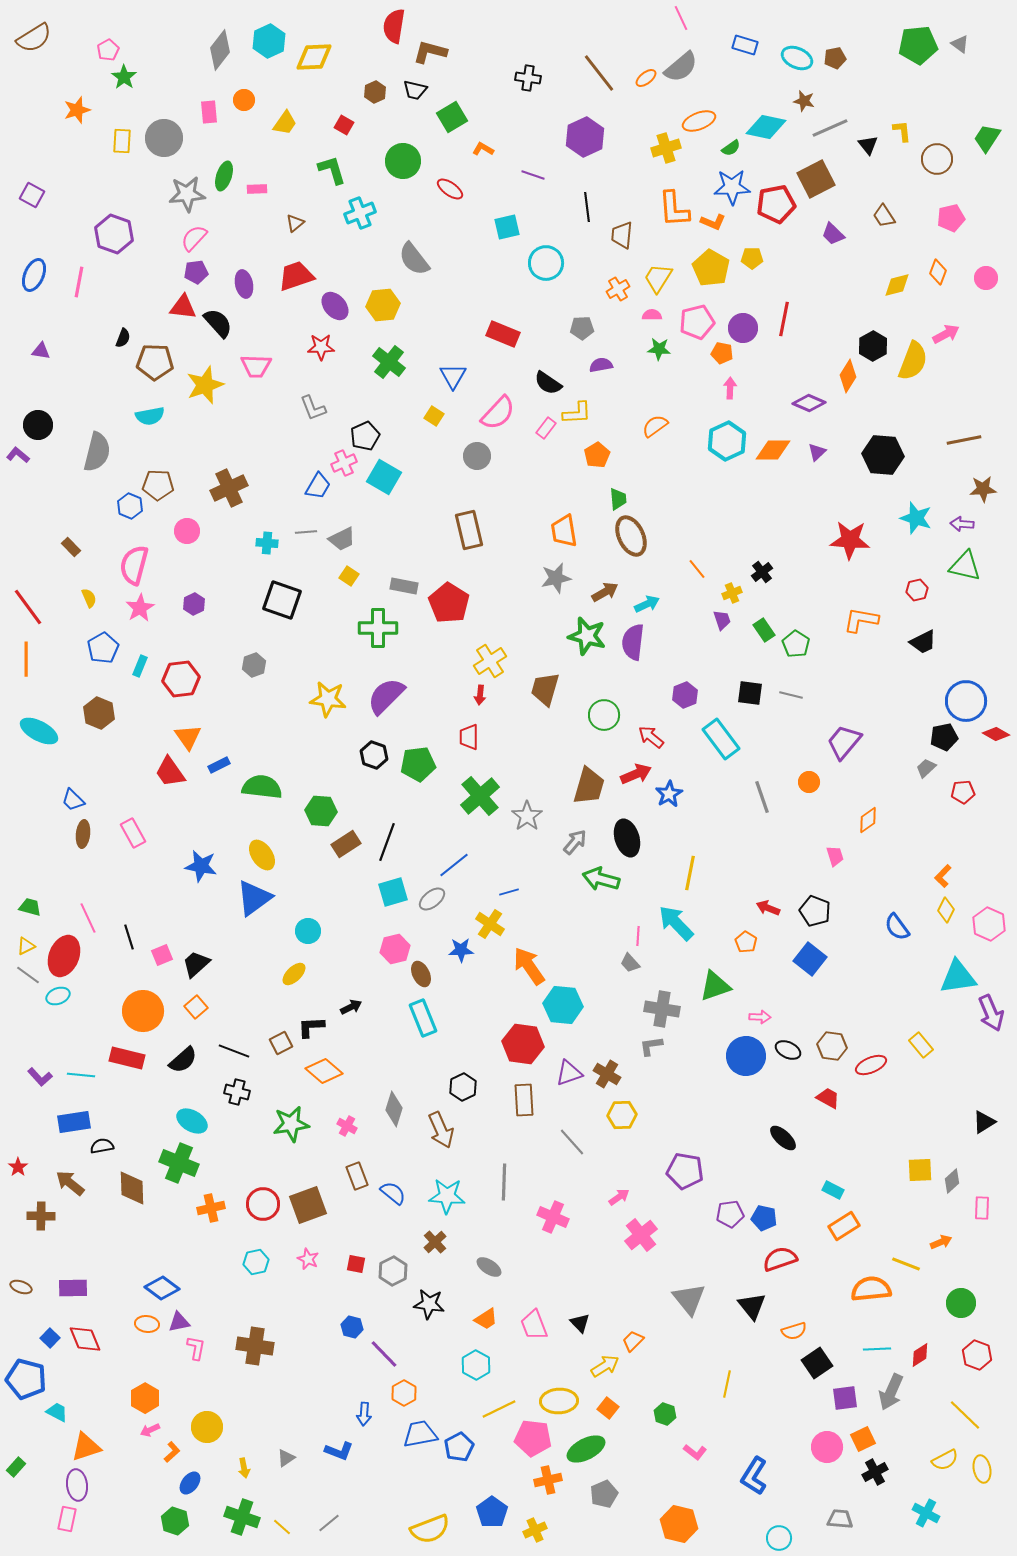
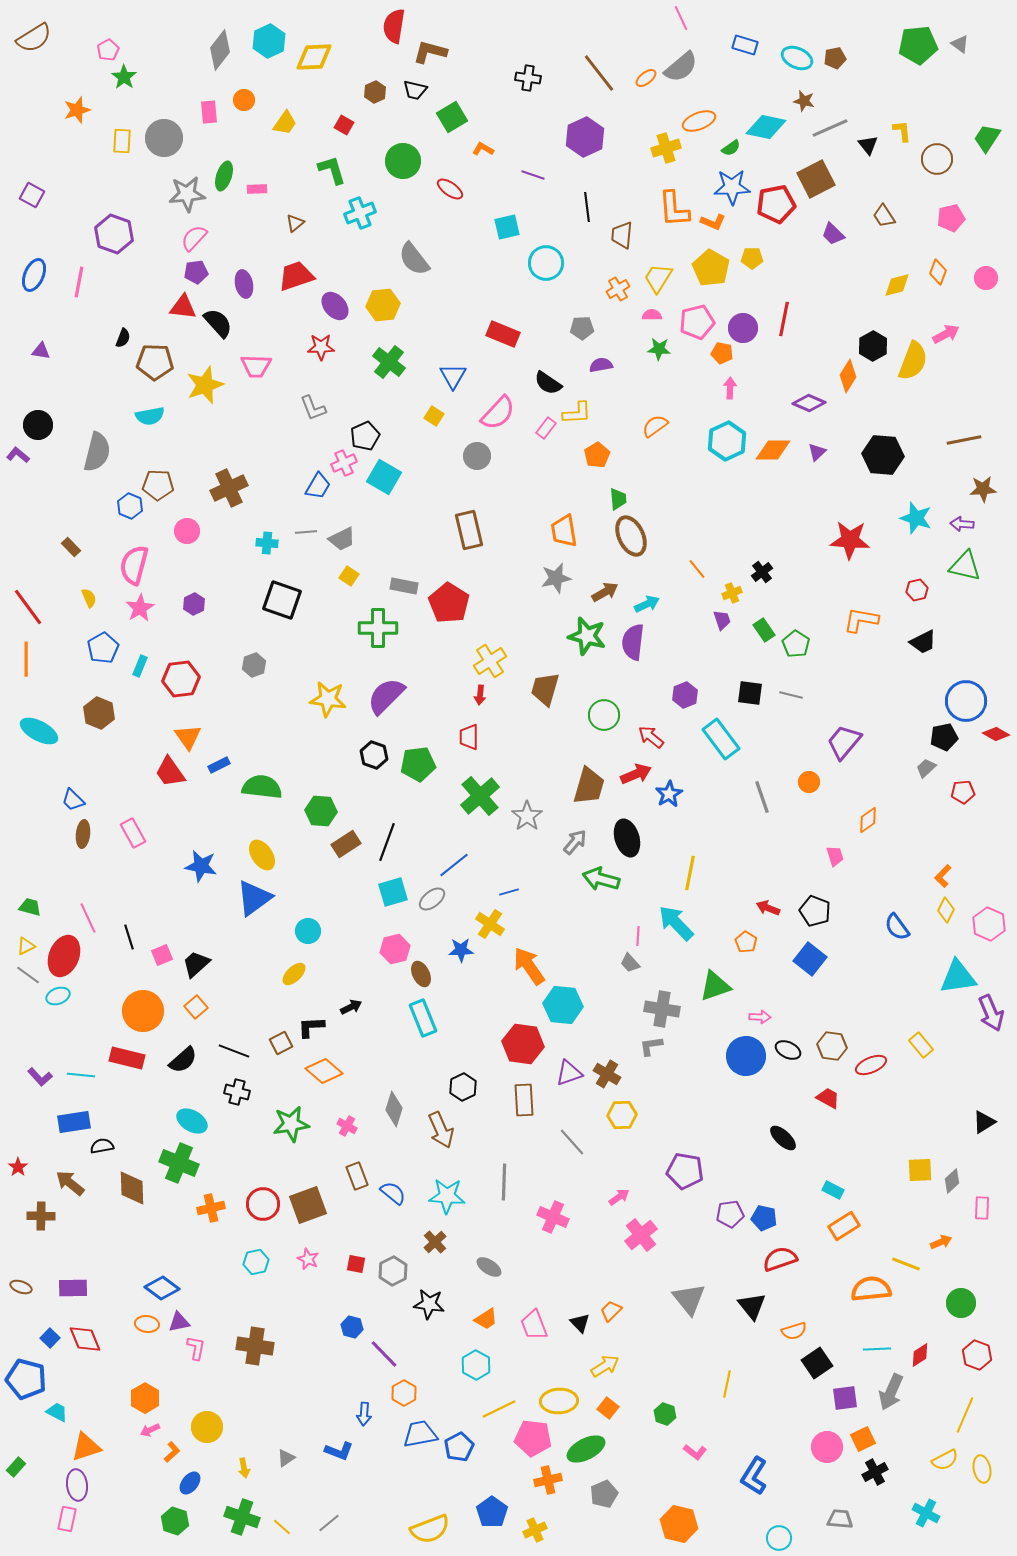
orange trapezoid at (633, 1341): moved 22 px left, 30 px up
yellow line at (965, 1415): rotated 69 degrees clockwise
